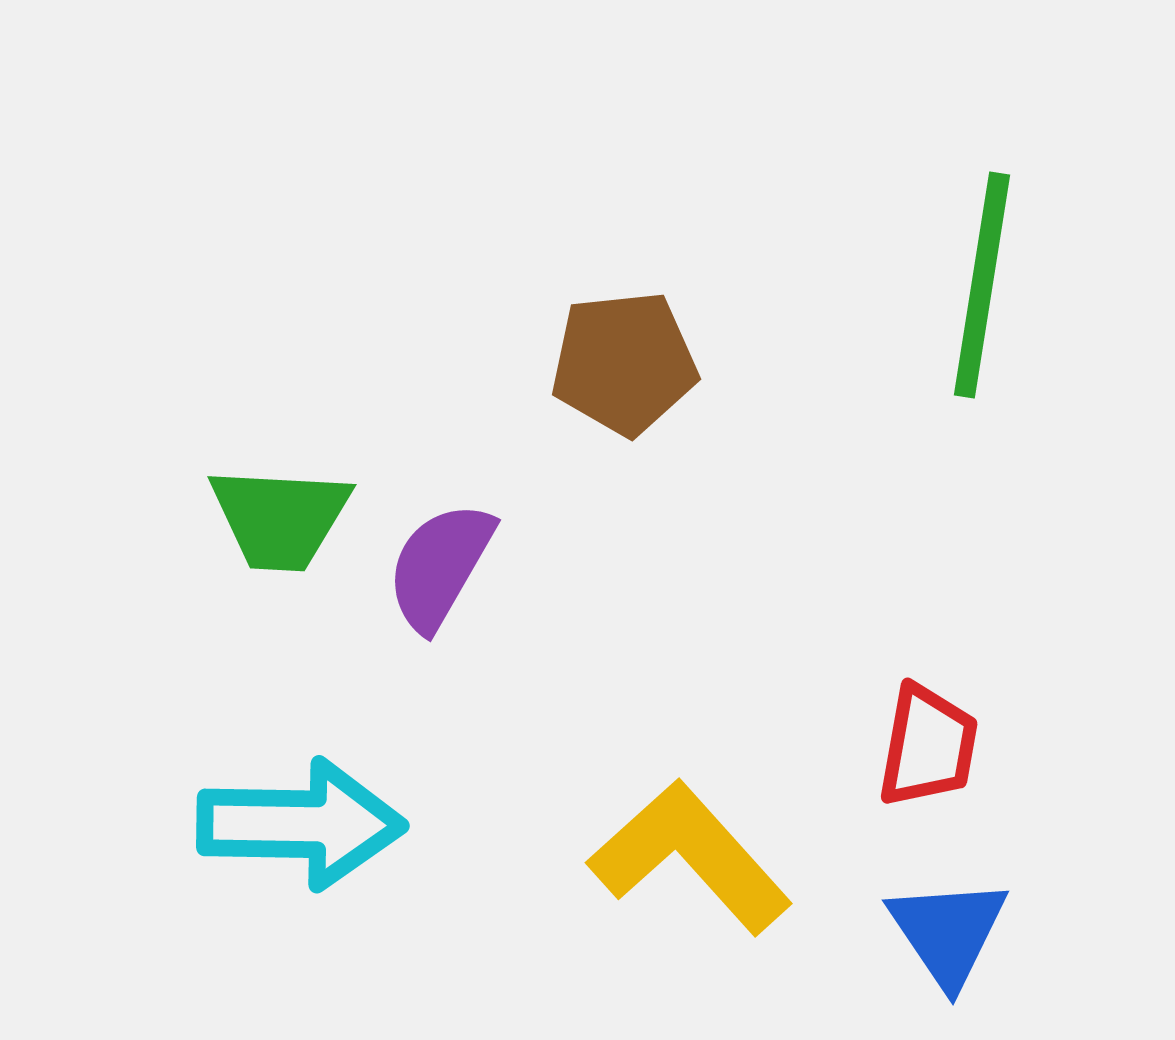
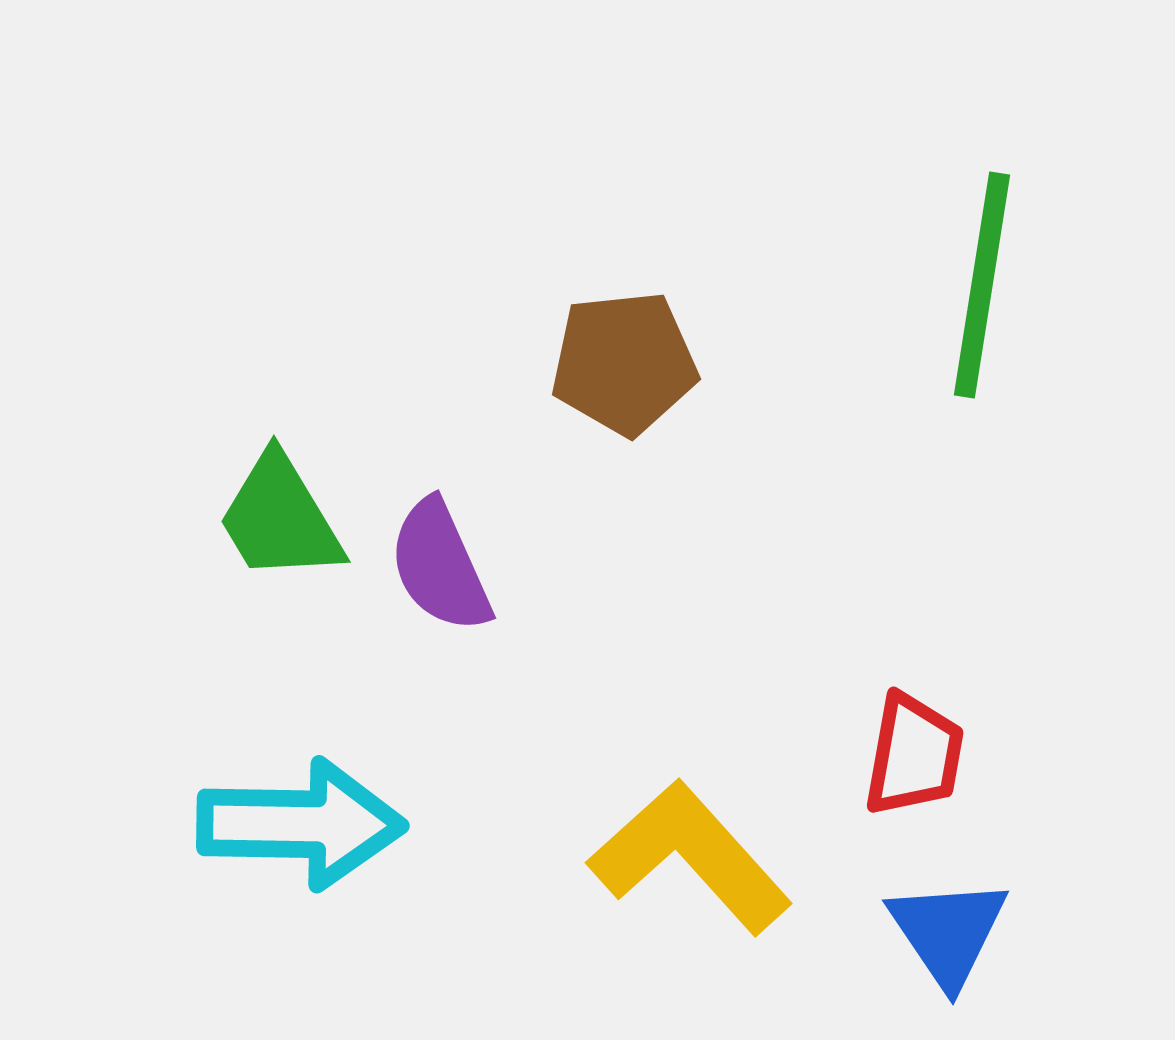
green trapezoid: rotated 56 degrees clockwise
purple semicircle: rotated 54 degrees counterclockwise
red trapezoid: moved 14 px left, 9 px down
